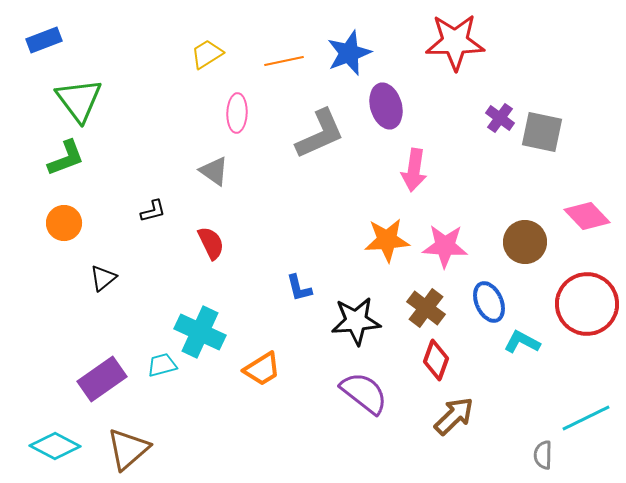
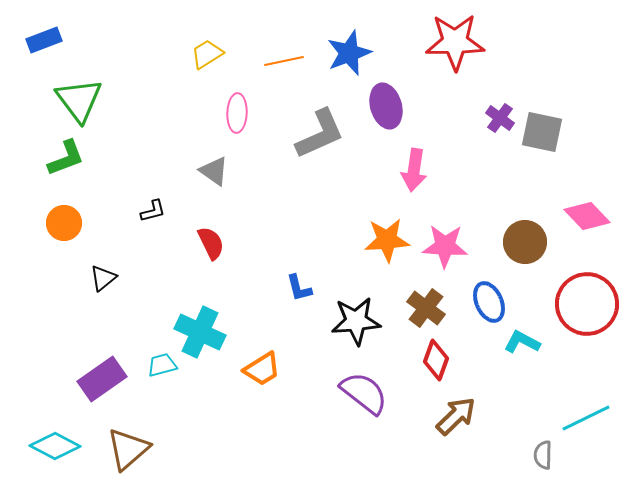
brown arrow: moved 2 px right
